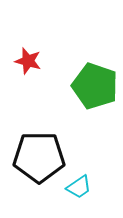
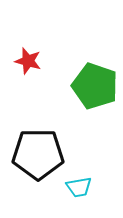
black pentagon: moved 1 px left, 3 px up
cyan trapezoid: rotated 24 degrees clockwise
